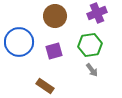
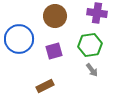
purple cross: rotated 30 degrees clockwise
blue circle: moved 3 px up
brown rectangle: rotated 60 degrees counterclockwise
